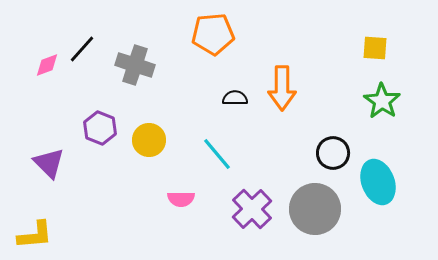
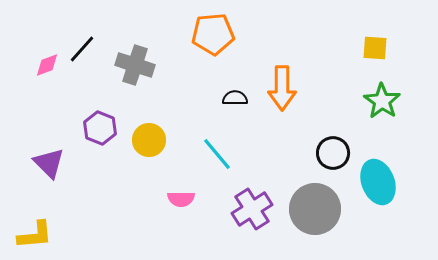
purple cross: rotated 12 degrees clockwise
